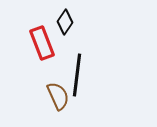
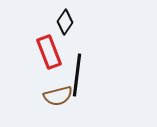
red rectangle: moved 7 px right, 9 px down
brown semicircle: rotated 100 degrees clockwise
